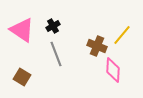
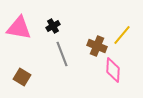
pink triangle: moved 3 px left, 2 px up; rotated 24 degrees counterclockwise
gray line: moved 6 px right
